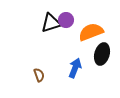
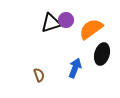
orange semicircle: moved 3 px up; rotated 15 degrees counterclockwise
